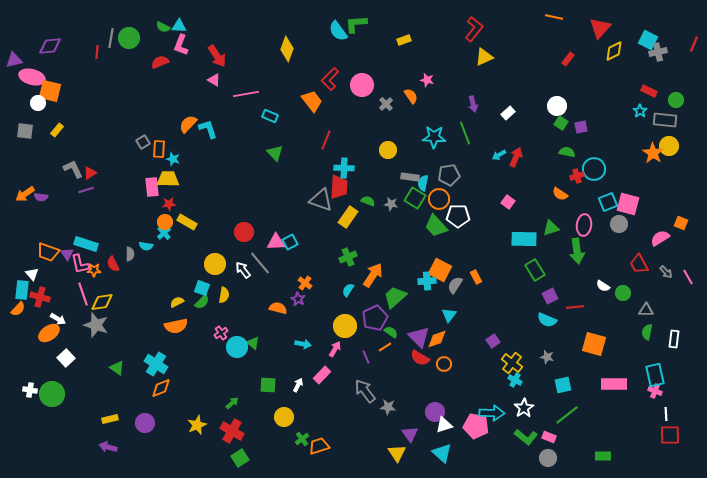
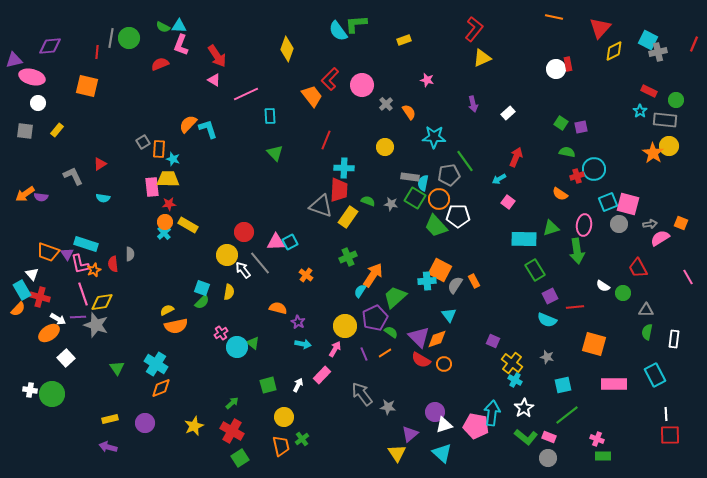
yellow triangle at (484, 57): moved 2 px left, 1 px down
red rectangle at (568, 59): moved 5 px down; rotated 48 degrees counterclockwise
red semicircle at (160, 62): moved 2 px down
orange square at (50, 91): moved 37 px right, 5 px up
pink line at (246, 94): rotated 15 degrees counterclockwise
orange semicircle at (411, 96): moved 2 px left, 16 px down
orange trapezoid at (312, 101): moved 5 px up
white circle at (557, 106): moved 1 px left, 37 px up
cyan rectangle at (270, 116): rotated 63 degrees clockwise
green line at (465, 133): moved 28 px down; rotated 15 degrees counterclockwise
yellow circle at (388, 150): moved 3 px left, 3 px up
cyan arrow at (499, 155): moved 24 px down
gray L-shape at (73, 169): moved 7 px down
red triangle at (90, 173): moved 10 px right, 9 px up
red trapezoid at (339, 187): moved 3 px down
purple line at (86, 190): moved 8 px left, 127 px down; rotated 14 degrees clockwise
gray triangle at (321, 200): moved 6 px down
yellow rectangle at (187, 222): moved 1 px right, 3 px down
cyan semicircle at (146, 246): moved 43 px left, 48 px up
red semicircle at (113, 264): rotated 21 degrees clockwise
yellow circle at (215, 264): moved 12 px right, 9 px up
red trapezoid at (639, 264): moved 1 px left, 4 px down
orange star at (94, 270): rotated 24 degrees counterclockwise
gray arrow at (666, 272): moved 16 px left, 48 px up; rotated 56 degrees counterclockwise
orange rectangle at (476, 277): moved 2 px left, 4 px down
orange cross at (305, 283): moved 1 px right, 8 px up
cyan rectangle at (22, 290): rotated 36 degrees counterclockwise
cyan semicircle at (348, 290): moved 12 px right, 1 px down
yellow semicircle at (224, 295): moved 5 px right, 3 px up
purple star at (298, 299): moved 23 px down
yellow semicircle at (177, 302): moved 10 px left, 8 px down
cyan triangle at (449, 315): rotated 14 degrees counterclockwise
purple square at (493, 341): rotated 32 degrees counterclockwise
orange line at (385, 347): moved 6 px down
purple line at (366, 357): moved 2 px left, 3 px up
red semicircle at (420, 358): moved 1 px right, 2 px down
green triangle at (117, 368): rotated 21 degrees clockwise
cyan rectangle at (655, 375): rotated 15 degrees counterclockwise
green square at (268, 385): rotated 18 degrees counterclockwise
gray arrow at (365, 391): moved 3 px left, 3 px down
pink cross at (655, 391): moved 58 px left, 48 px down
cyan arrow at (492, 413): rotated 85 degrees counterclockwise
yellow star at (197, 425): moved 3 px left, 1 px down
purple triangle at (410, 434): rotated 24 degrees clockwise
orange trapezoid at (319, 446): moved 38 px left; rotated 95 degrees clockwise
